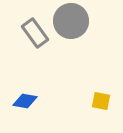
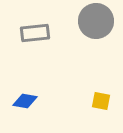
gray circle: moved 25 px right
gray rectangle: rotated 60 degrees counterclockwise
